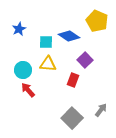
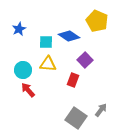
gray square: moved 4 px right; rotated 10 degrees counterclockwise
